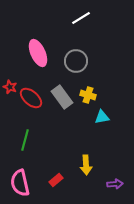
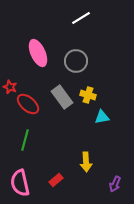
red ellipse: moved 3 px left, 6 px down
yellow arrow: moved 3 px up
purple arrow: rotated 119 degrees clockwise
